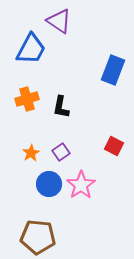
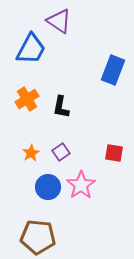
orange cross: rotated 15 degrees counterclockwise
red square: moved 7 px down; rotated 18 degrees counterclockwise
blue circle: moved 1 px left, 3 px down
